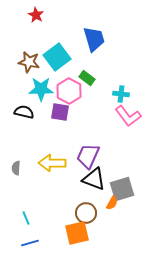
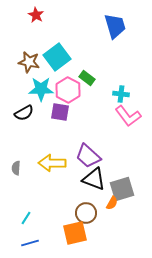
blue trapezoid: moved 21 px right, 13 px up
pink hexagon: moved 1 px left, 1 px up
black semicircle: moved 1 px down; rotated 138 degrees clockwise
purple trapezoid: rotated 72 degrees counterclockwise
cyan line: rotated 56 degrees clockwise
orange square: moved 2 px left
